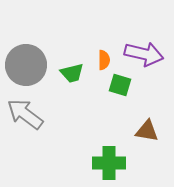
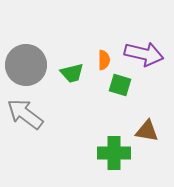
green cross: moved 5 px right, 10 px up
